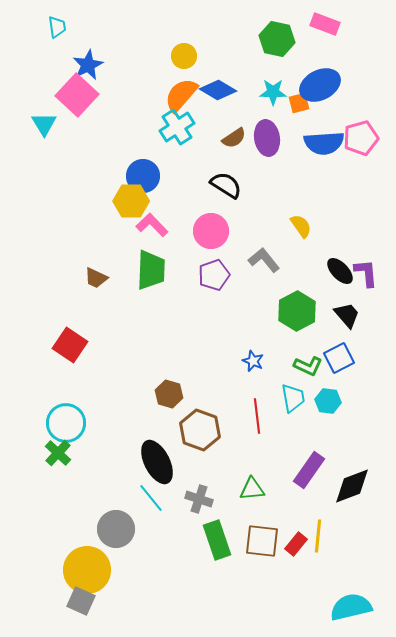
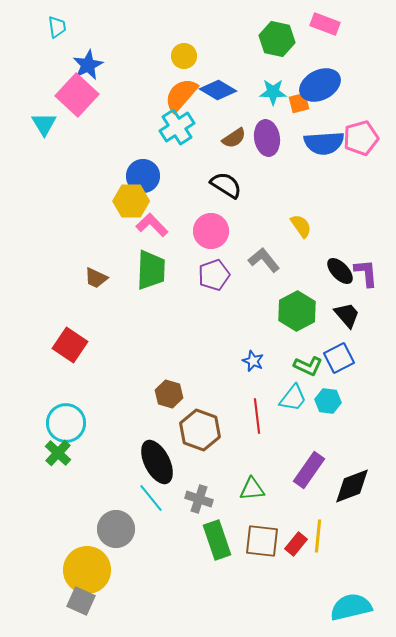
cyan trapezoid at (293, 398): rotated 48 degrees clockwise
